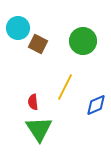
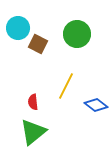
green circle: moved 6 px left, 7 px up
yellow line: moved 1 px right, 1 px up
blue diamond: rotated 60 degrees clockwise
green triangle: moved 6 px left, 3 px down; rotated 24 degrees clockwise
